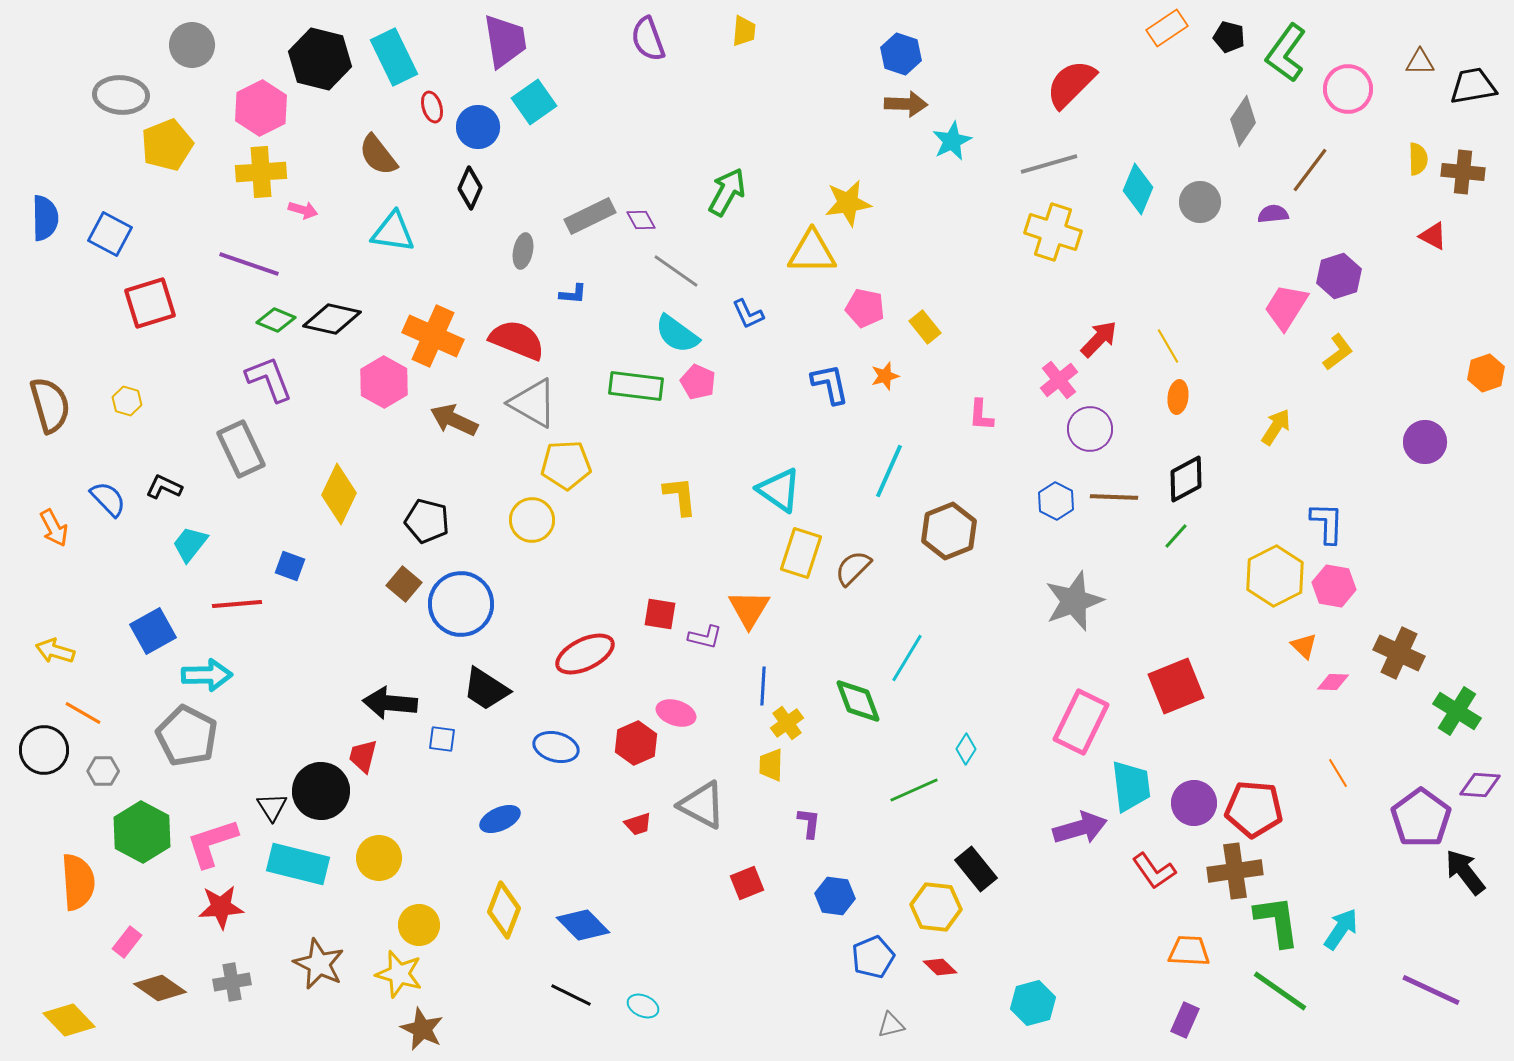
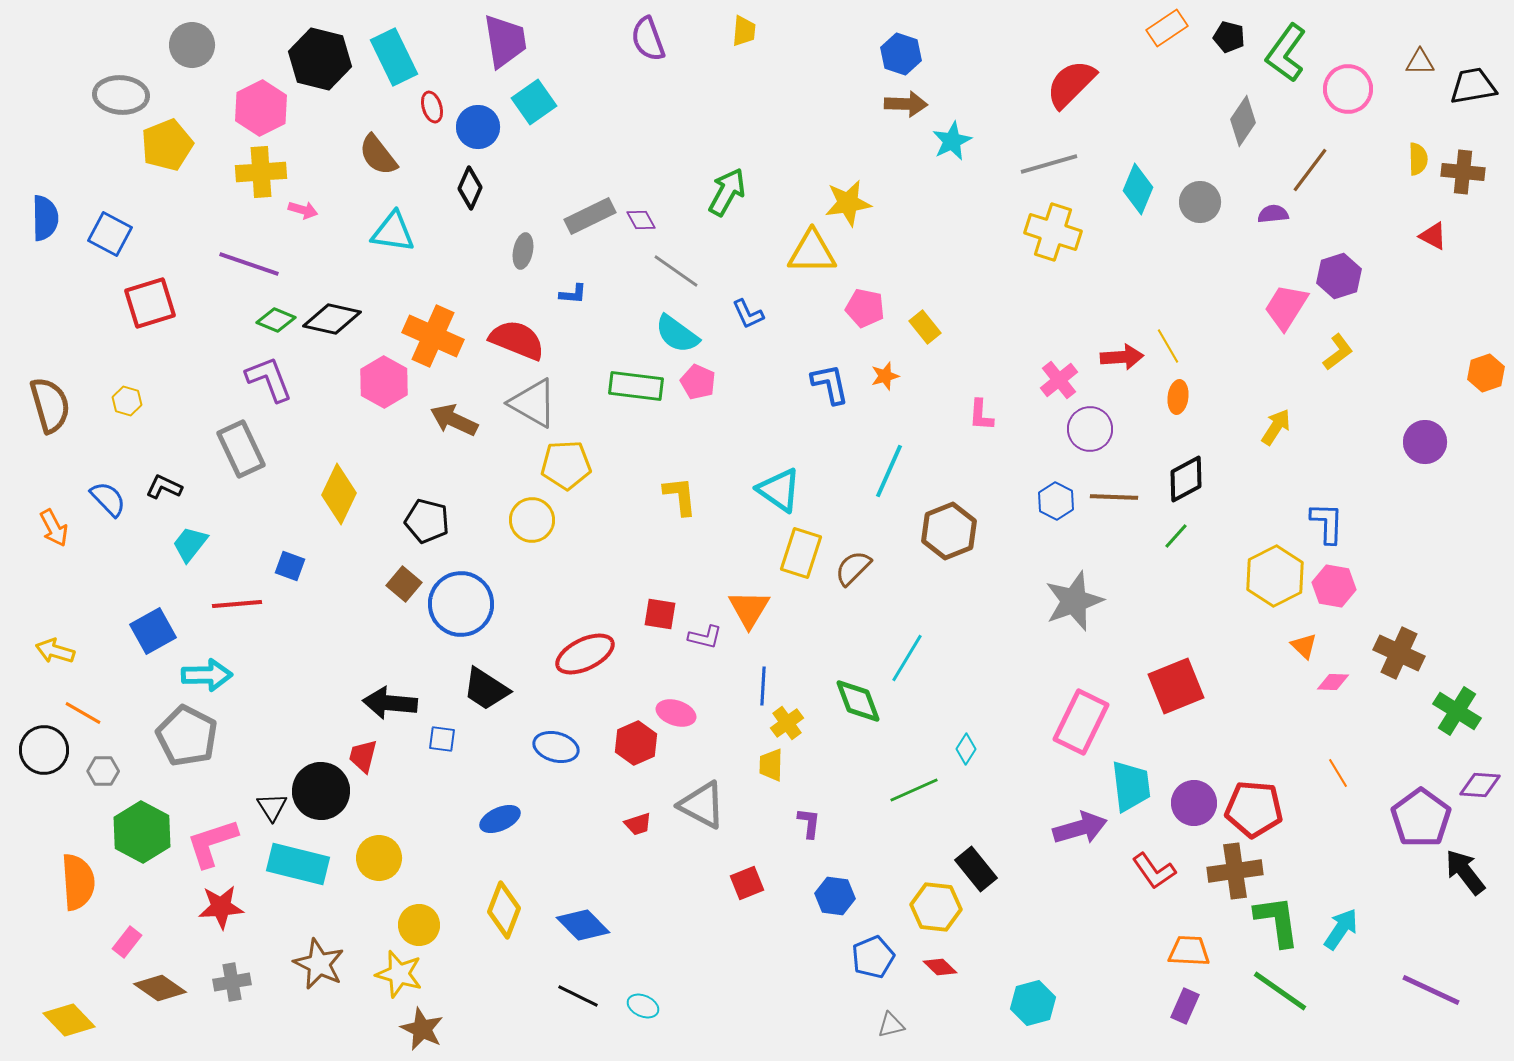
red arrow at (1099, 339): moved 23 px right, 18 px down; rotated 42 degrees clockwise
black line at (571, 995): moved 7 px right, 1 px down
purple rectangle at (1185, 1020): moved 14 px up
